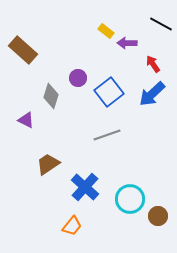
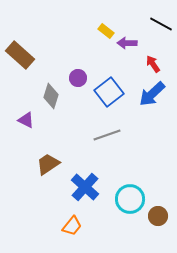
brown rectangle: moved 3 px left, 5 px down
